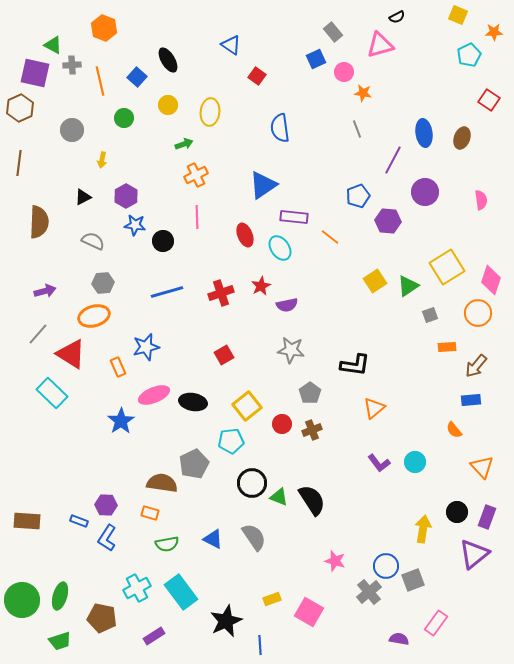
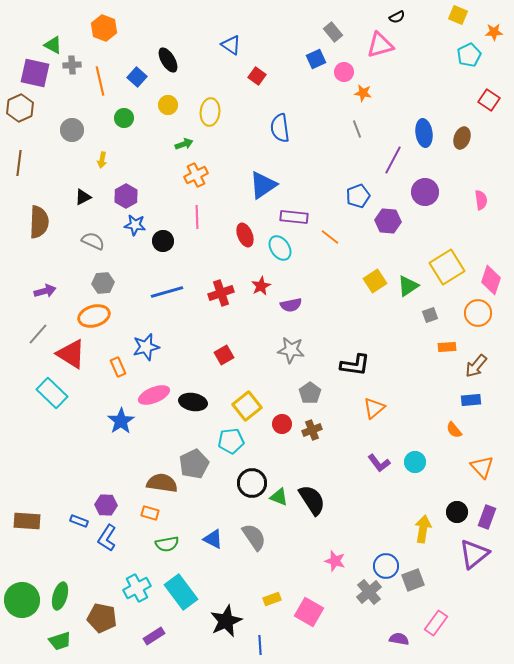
purple semicircle at (287, 305): moved 4 px right
